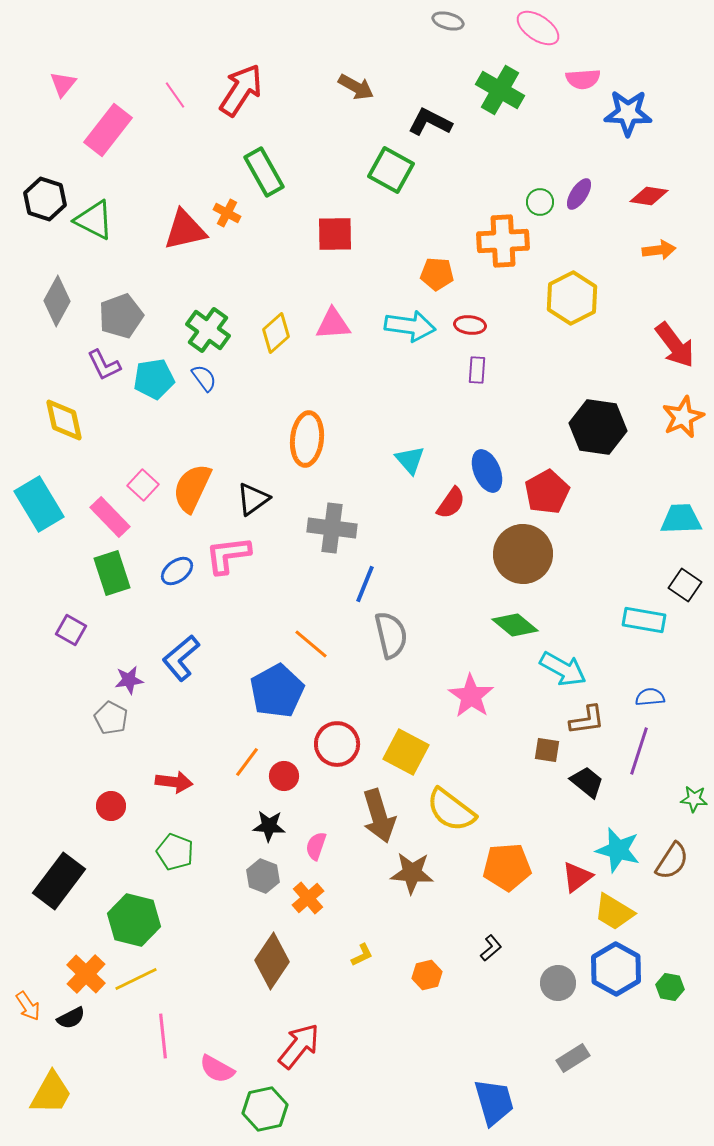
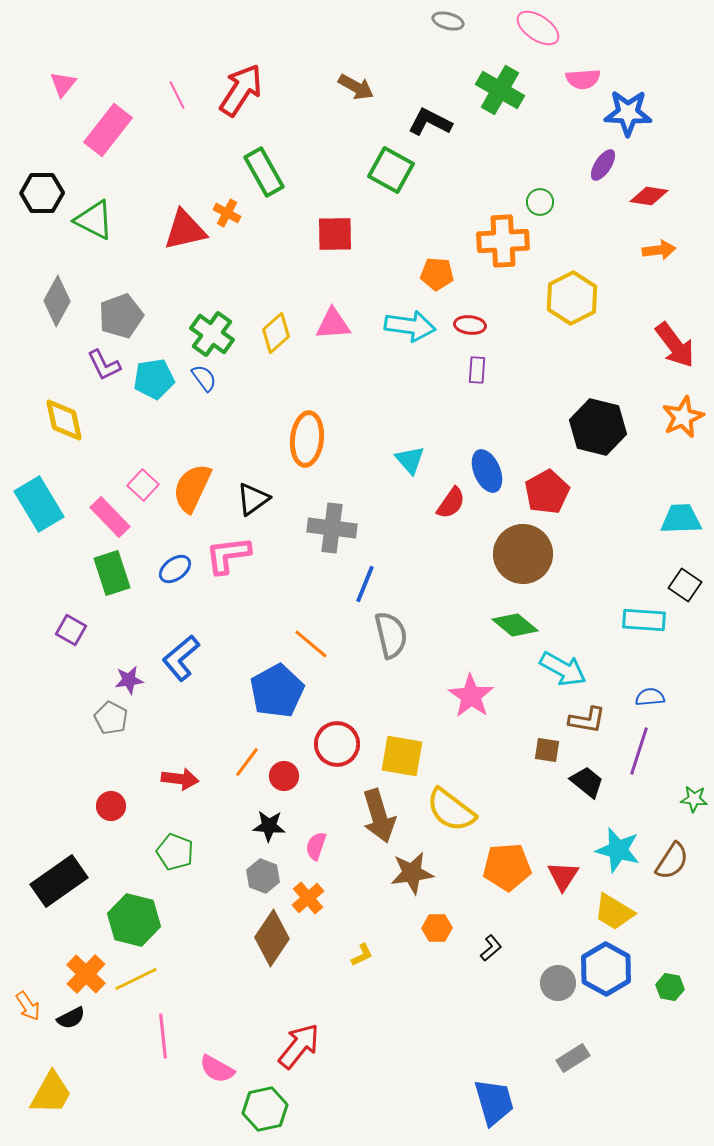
pink line at (175, 95): moved 2 px right; rotated 8 degrees clockwise
purple ellipse at (579, 194): moved 24 px right, 29 px up
black hexagon at (45, 199): moved 3 px left, 6 px up; rotated 18 degrees counterclockwise
green cross at (208, 330): moved 4 px right, 4 px down
black hexagon at (598, 427): rotated 6 degrees clockwise
blue ellipse at (177, 571): moved 2 px left, 2 px up
cyan rectangle at (644, 620): rotated 6 degrees counterclockwise
brown L-shape at (587, 720): rotated 18 degrees clockwise
yellow square at (406, 752): moved 4 px left, 4 px down; rotated 18 degrees counterclockwise
red arrow at (174, 782): moved 6 px right, 3 px up
brown star at (412, 873): rotated 12 degrees counterclockwise
red triangle at (577, 877): moved 14 px left, 1 px up; rotated 20 degrees counterclockwise
black rectangle at (59, 881): rotated 18 degrees clockwise
brown diamond at (272, 961): moved 23 px up
blue hexagon at (616, 969): moved 10 px left
orange hexagon at (427, 975): moved 10 px right, 47 px up; rotated 12 degrees clockwise
